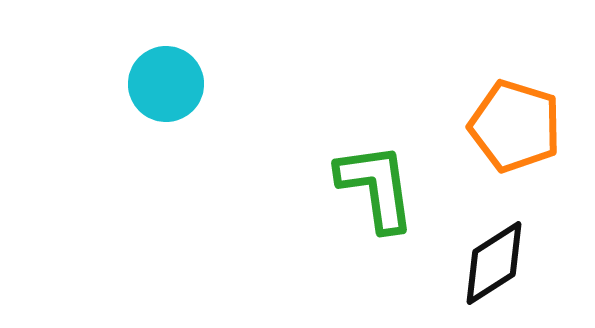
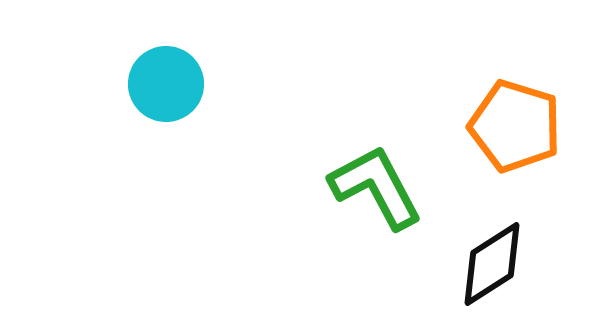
green L-shape: rotated 20 degrees counterclockwise
black diamond: moved 2 px left, 1 px down
